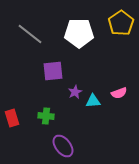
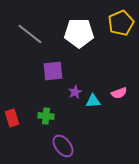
yellow pentagon: rotated 10 degrees clockwise
